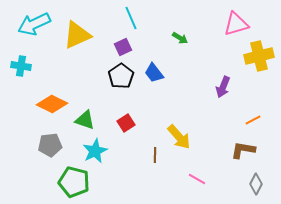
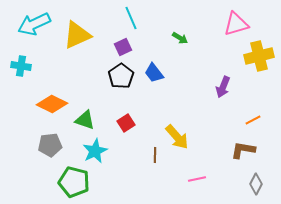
yellow arrow: moved 2 px left
pink line: rotated 42 degrees counterclockwise
